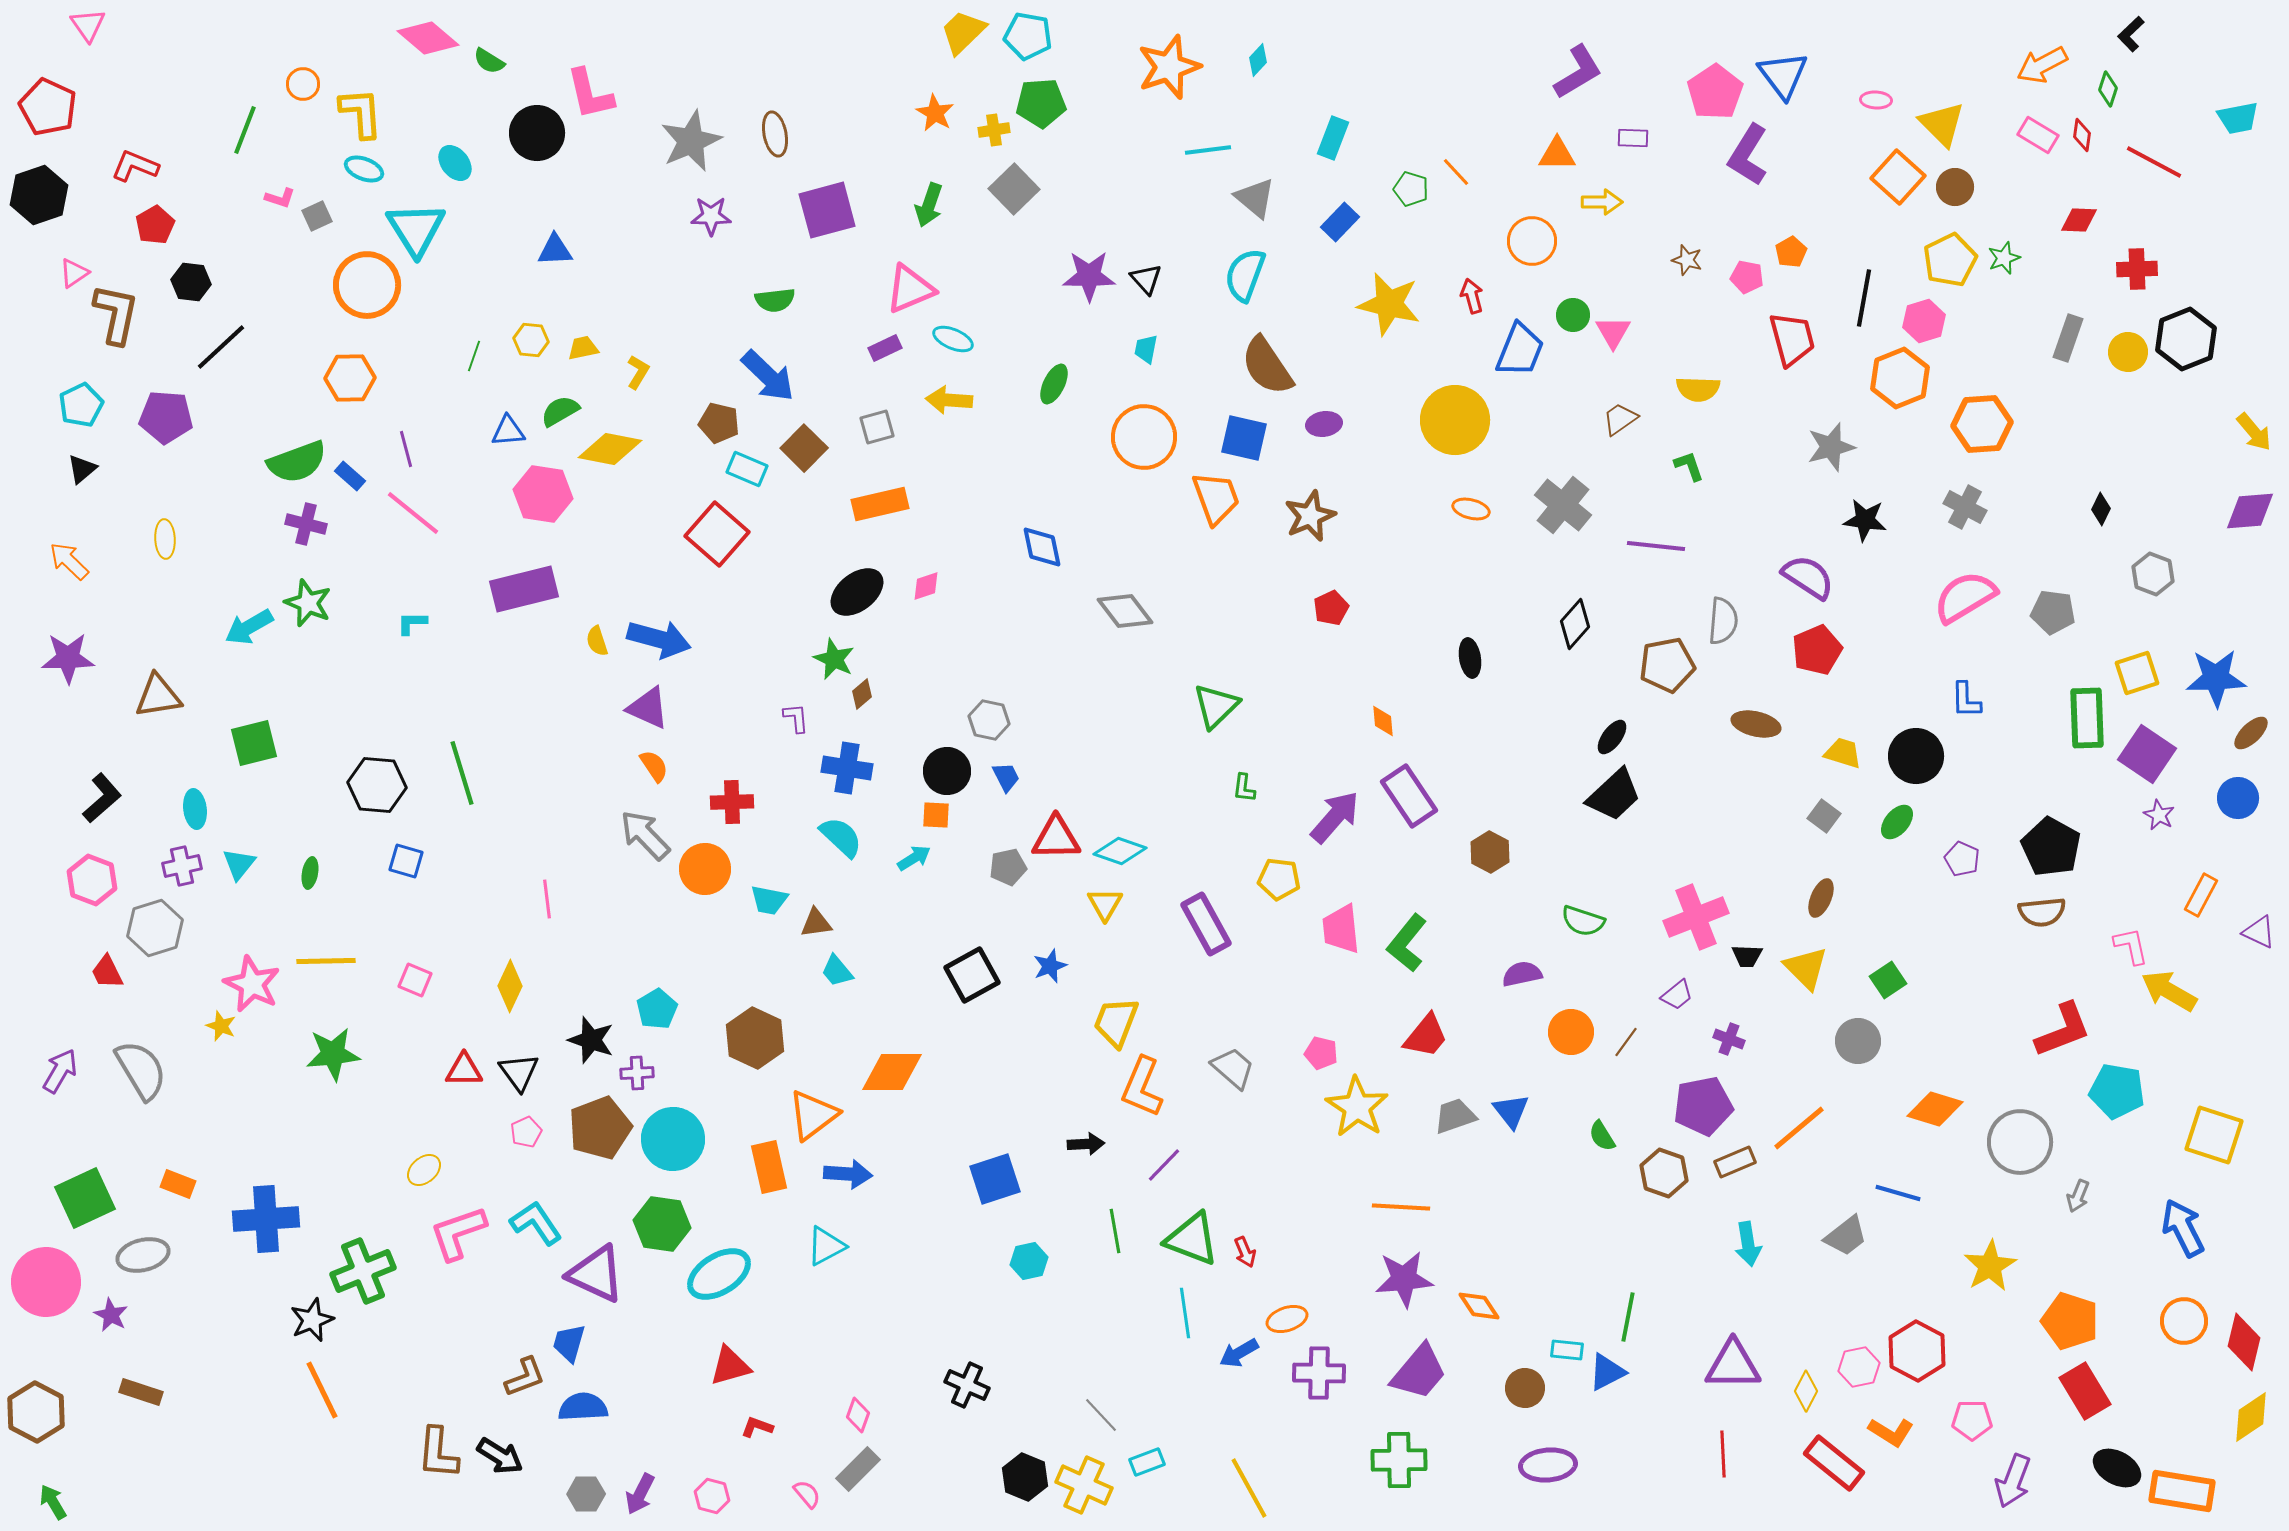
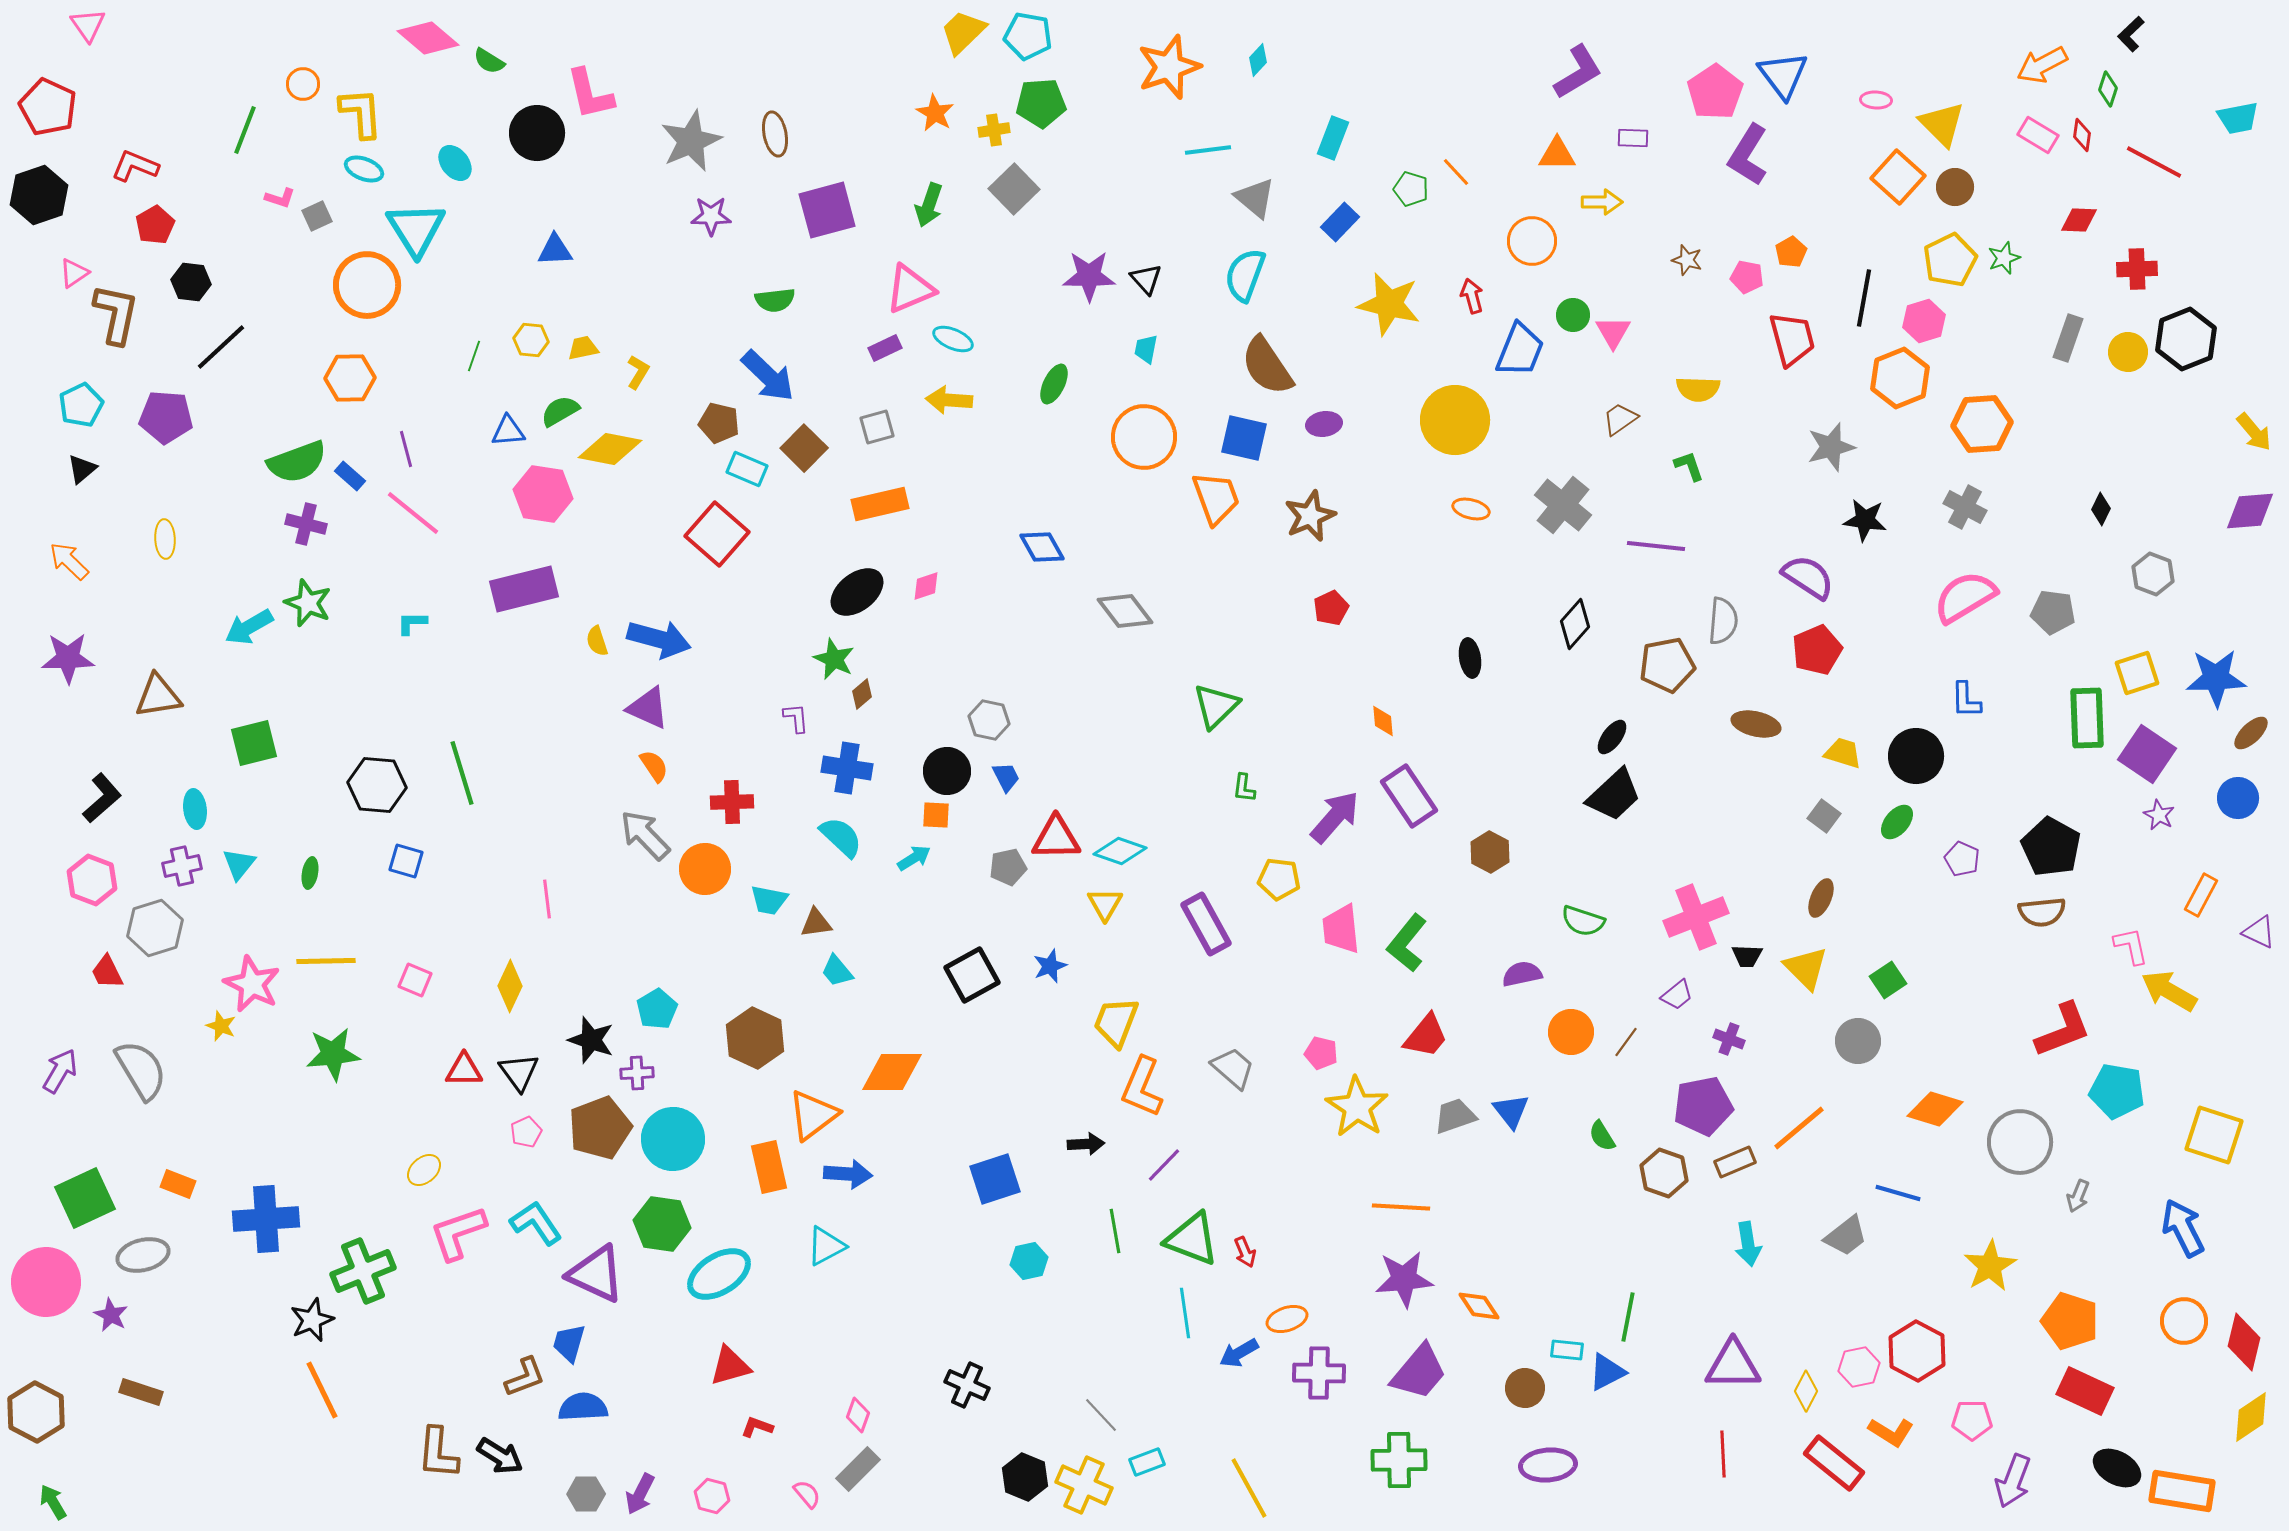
blue diamond at (1042, 547): rotated 18 degrees counterclockwise
red rectangle at (2085, 1391): rotated 34 degrees counterclockwise
